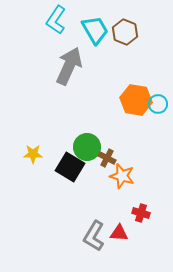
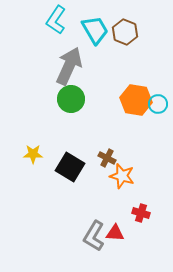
green circle: moved 16 px left, 48 px up
red triangle: moved 4 px left
